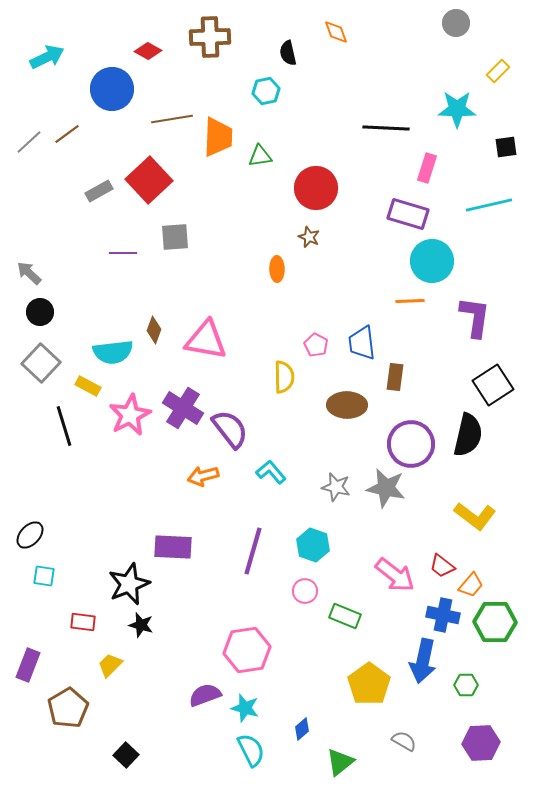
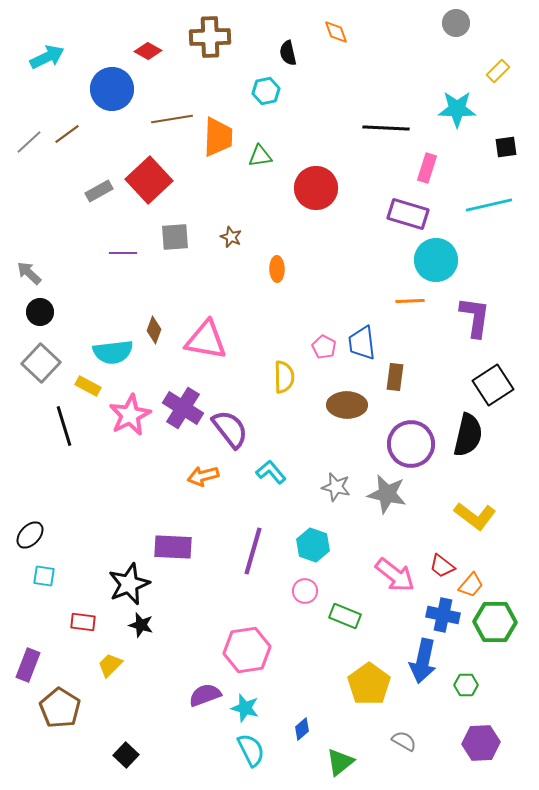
brown star at (309, 237): moved 78 px left
cyan circle at (432, 261): moved 4 px right, 1 px up
pink pentagon at (316, 345): moved 8 px right, 2 px down
gray star at (386, 488): moved 1 px right, 6 px down
brown pentagon at (68, 708): moved 8 px left; rotated 9 degrees counterclockwise
